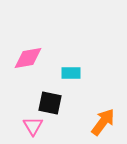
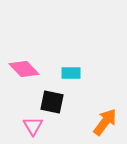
pink diamond: moved 4 px left, 11 px down; rotated 56 degrees clockwise
black square: moved 2 px right, 1 px up
orange arrow: moved 2 px right
